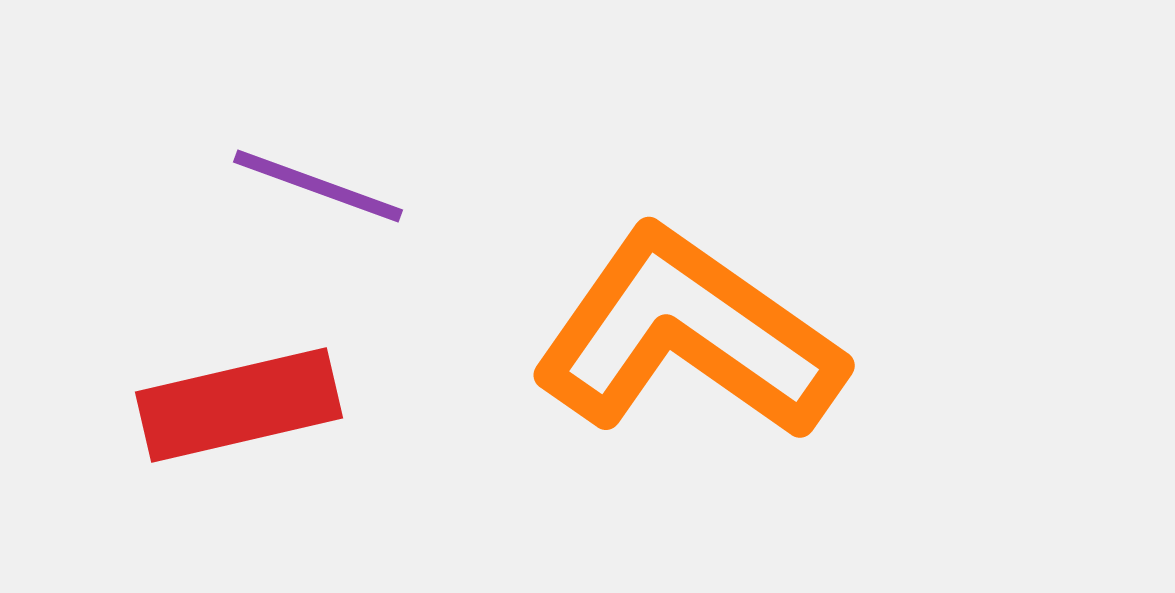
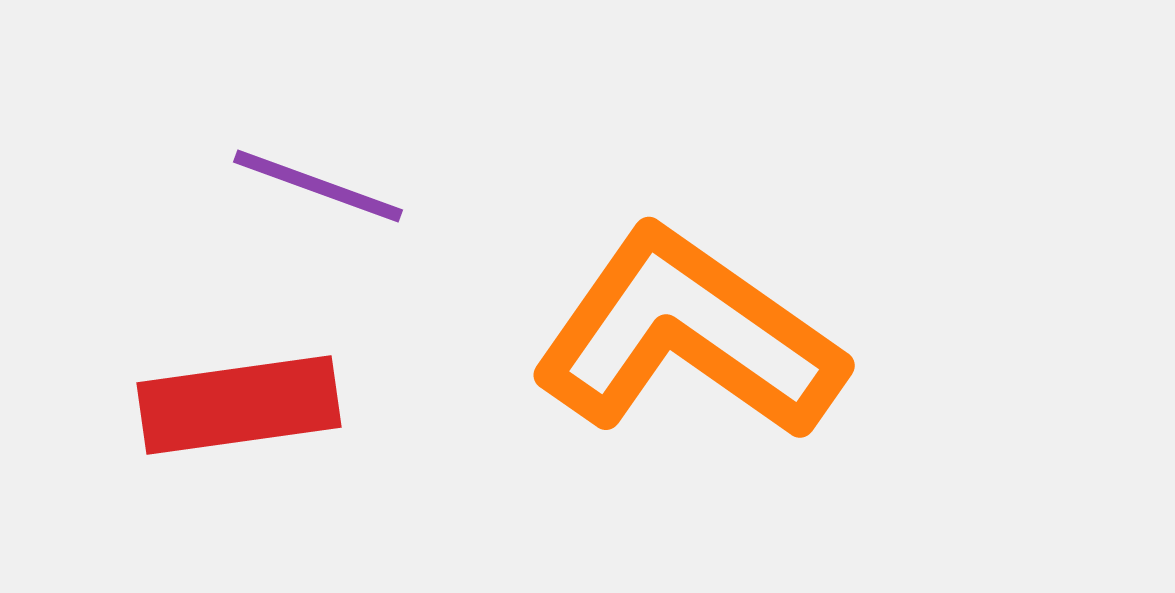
red rectangle: rotated 5 degrees clockwise
